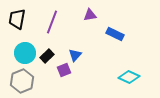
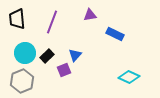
black trapezoid: rotated 15 degrees counterclockwise
